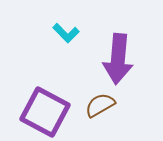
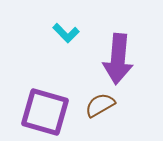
purple square: rotated 12 degrees counterclockwise
